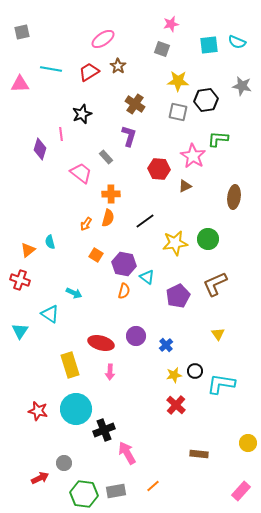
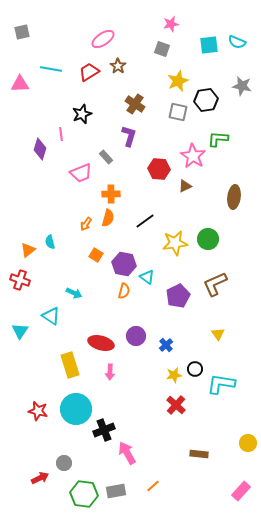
yellow star at (178, 81): rotated 25 degrees counterclockwise
pink trapezoid at (81, 173): rotated 120 degrees clockwise
cyan triangle at (50, 314): moved 1 px right, 2 px down
black circle at (195, 371): moved 2 px up
